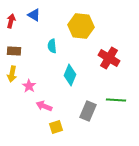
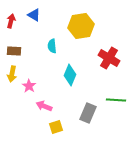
yellow hexagon: rotated 15 degrees counterclockwise
gray rectangle: moved 2 px down
